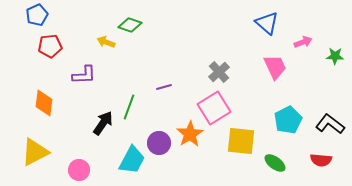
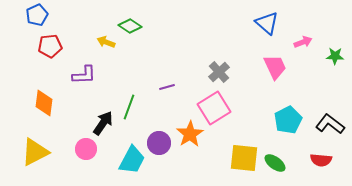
green diamond: moved 1 px down; rotated 15 degrees clockwise
purple line: moved 3 px right
yellow square: moved 3 px right, 17 px down
pink circle: moved 7 px right, 21 px up
